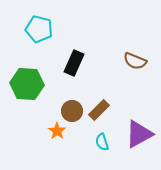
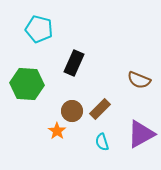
brown semicircle: moved 4 px right, 19 px down
brown rectangle: moved 1 px right, 1 px up
purple triangle: moved 2 px right
